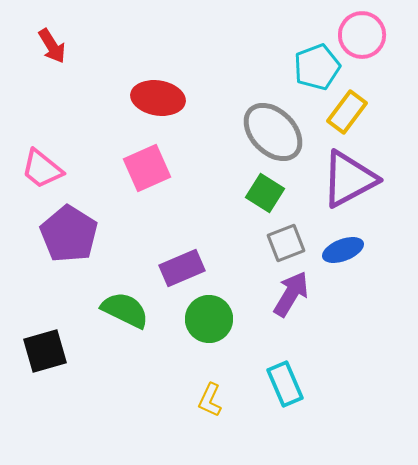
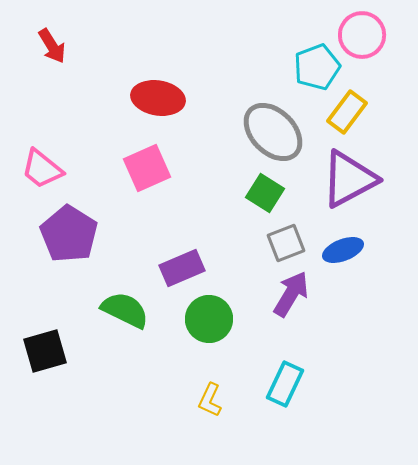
cyan rectangle: rotated 48 degrees clockwise
